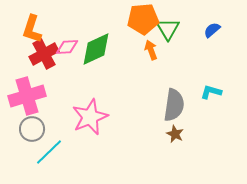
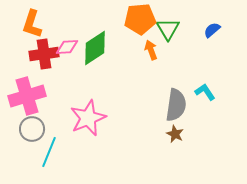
orange pentagon: moved 3 px left
orange L-shape: moved 5 px up
green diamond: moved 1 px left, 1 px up; rotated 9 degrees counterclockwise
red cross: rotated 20 degrees clockwise
cyan L-shape: moved 6 px left; rotated 40 degrees clockwise
gray semicircle: moved 2 px right
pink star: moved 2 px left, 1 px down
cyan line: rotated 24 degrees counterclockwise
